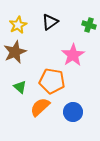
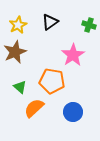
orange semicircle: moved 6 px left, 1 px down
